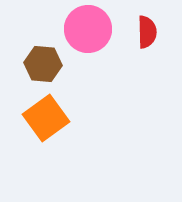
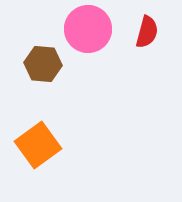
red semicircle: rotated 16 degrees clockwise
orange square: moved 8 px left, 27 px down
